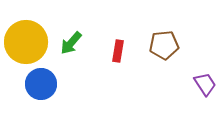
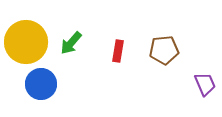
brown pentagon: moved 5 px down
purple trapezoid: rotated 10 degrees clockwise
